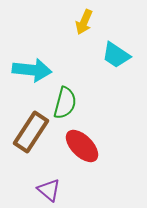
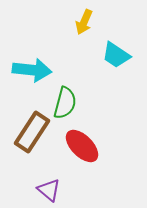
brown rectangle: moved 1 px right
